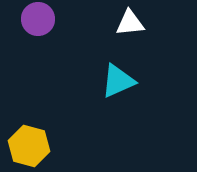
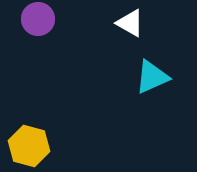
white triangle: rotated 36 degrees clockwise
cyan triangle: moved 34 px right, 4 px up
